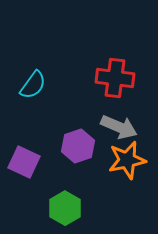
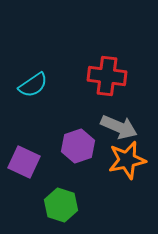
red cross: moved 8 px left, 2 px up
cyan semicircle: rotated 20 degrees clockwise
green hexagon: moved 4 px left, 3 px up; rotated 12 degrees counterclockwise
